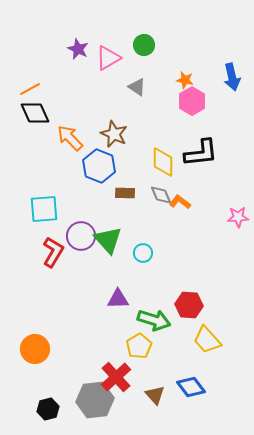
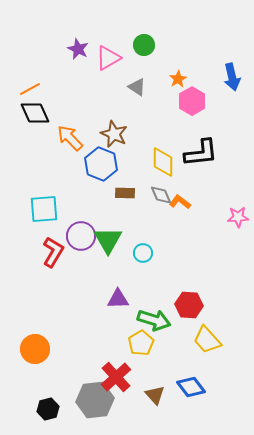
orange star: moved 7 px left, 1 px up; rotated 30 degrees clockwise
blue hexagon: moved 2 px right, 2 px up
green triangle: rotated 12 degrees clockwise
yellow pentagon: moved 2 px right, 3 px up
